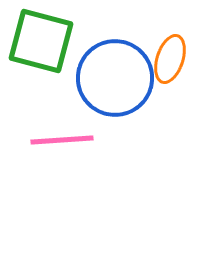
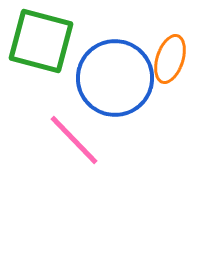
pink line: moved 12 px right; rotated 50 degrees clockwise
